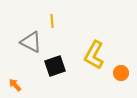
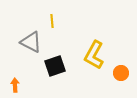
orange arrow: rotated 40 degrees clockwise
